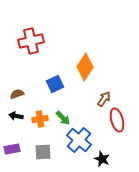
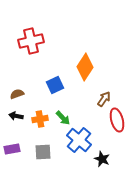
blue square: moved 1 px down
